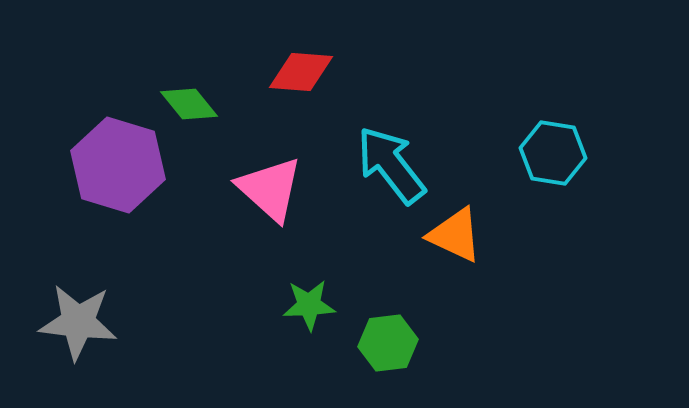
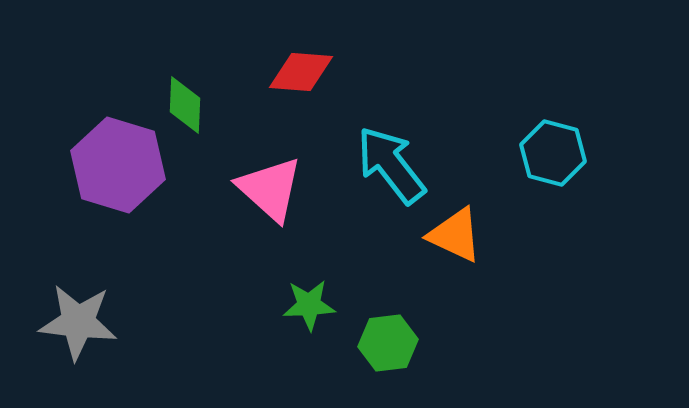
green diamond: moved 4 px left, 1 px down; rotated 42 degrees clockwise
cyan hexagon: rotated 6 degrees clockwise
